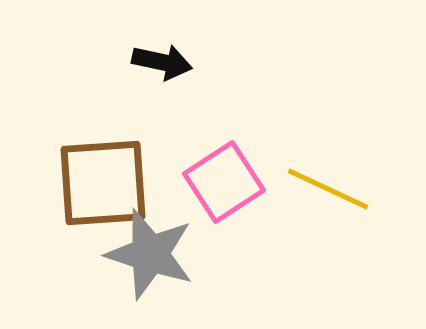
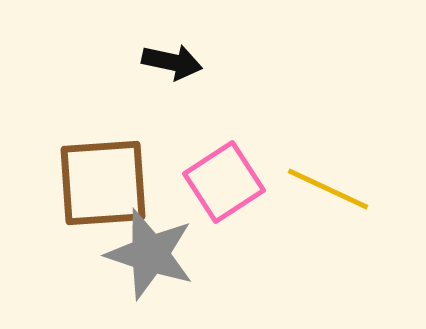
black arrow: moved 10 px right
